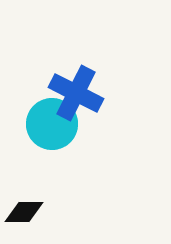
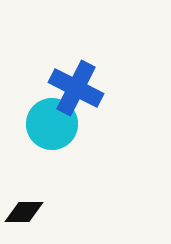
blue cross: moved 5 px up
